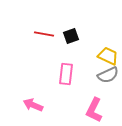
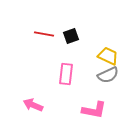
pink L-shape: rotated 105 degrees counterclockwise
